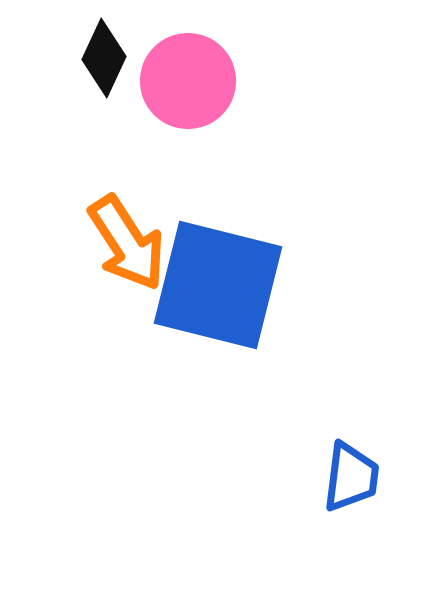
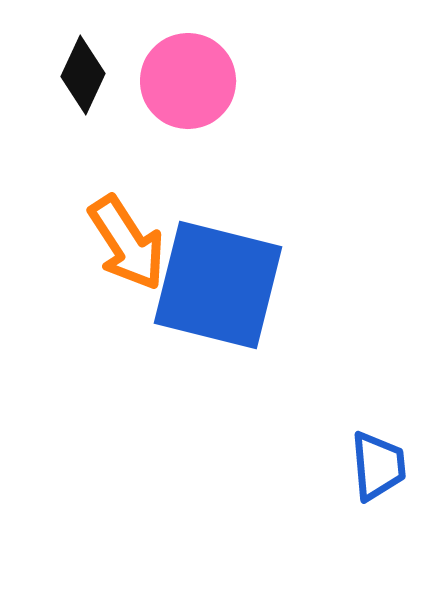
black diamond: moved 21 px left, 17 px down
blue trapezoid: moved 27 px right, 11 px up; rotated 12 degrees counterclockwise
